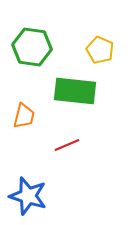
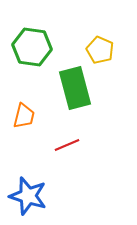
green rectangle: moved 3 px up; rotated 69 degrees clockwise
